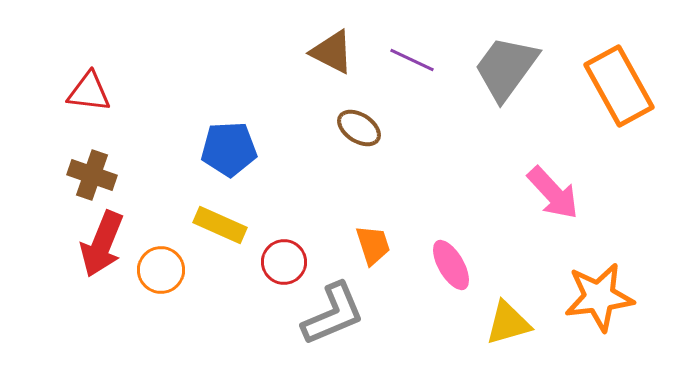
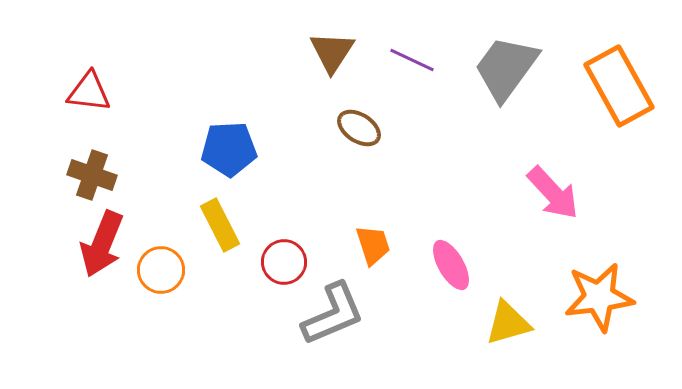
brown triangle: rotated 36 degrees clockwise
yellow rectangle: rotated 39 degrees clockwise
